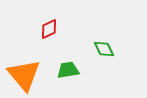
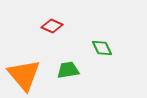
red diamond: moved 3 px right, 3 px up; rotated 50 degrees clockwise
green diamond: moved 2 px left, 1 px up
